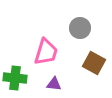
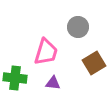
gray circle: moved 2 px left, 1 px up
brown square: rotated 30 degrees clockwise
purple triangle: moved 1 px left, 1 px up
